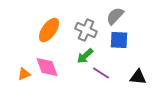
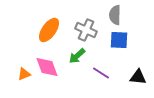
gray semicircle: moved 1 px up; rotated 42 degrees counterclockwise
green arrow: moved 8 px left
